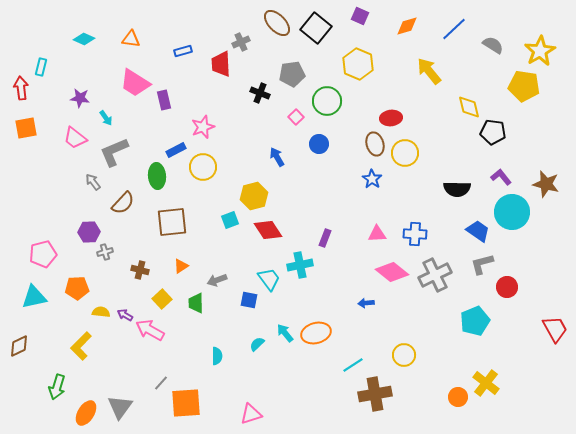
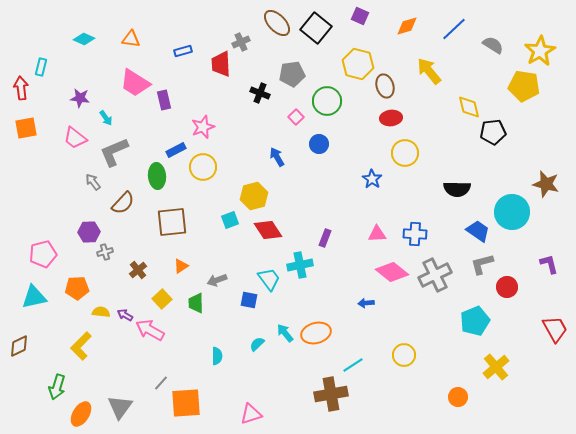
yellow hexagon at (358, 64): rotated 8 degrees counterclockwise
black pentagon at (493, 132): rotated 15 degrees counterclockwise
brown ellipse at (375, 144): moved 10 px right, 58 px up
purple L-shape at (501, 177): moved 48 px right, 87 px down; rotated 25 degrees clockwise
brown cross at (140, 270): moved 2 px left; rotated 36 degrees clockwise
yellow cross at (486, 383): moved 10 px right, 16 px up; rotated 12 degrees clockwise
brown cross at (375, 394): moved 44 px left
orange ellipse at (86, 413): moved 5 px left, 1 px down
